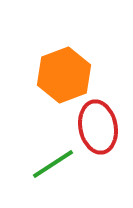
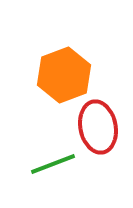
green line: rotated 12 degrees clockwise
